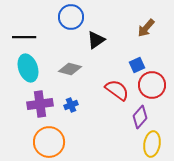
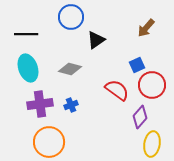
black line: moved 2 px right, 3 px up
